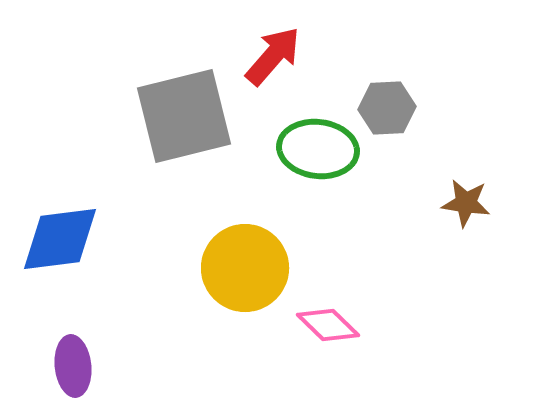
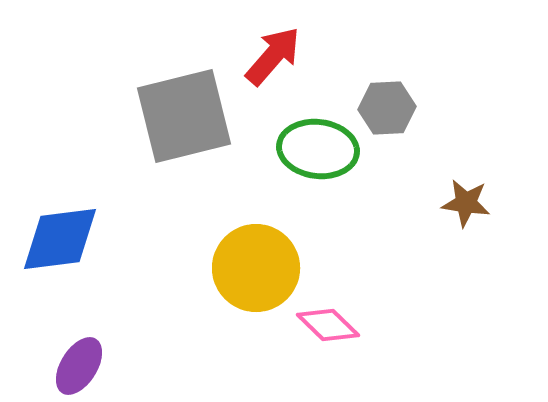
yellow circle: moved 11 px right
purple ellipse: moved 6 px right; rotated 38 degrees clockwise
